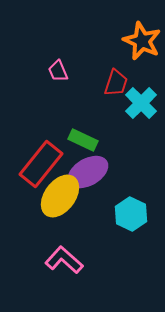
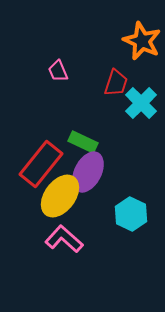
green rectangle: moved 2 px down
purple ellipse: rotated 33 degrees counterclockwise
pink L-shape: moved 21 px up
